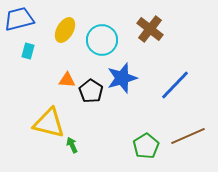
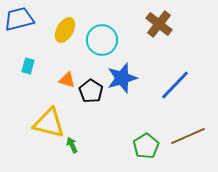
brown cross: moved 9 px right, 5 px up
cyan rectangle: moved 15 px down
orange triangle: rotated 12 degrees clockwise
